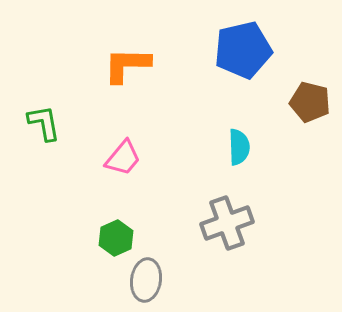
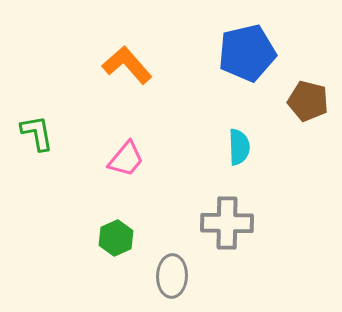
blue pentagon: moved 4 px right, 3 px down
orange L-shape: rotated 48 degrees clockwise
brown pentagon: moved 2 px left, 1 px up
green L-shape: moved 7 px left, 10 px down
pink trapezoid: moved 3 px right, 1 px down
gray cross: rotated 21 degrees clockwise
gray ellipse: moved 26 px right, 4 px up; rotated 6 degrees counterclockwise
